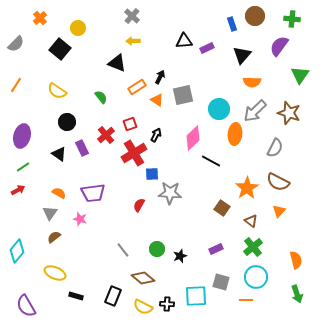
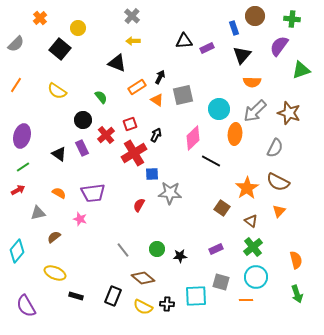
blue rectangle at (232, 24): moved 2 px right, 4 px down
green triangle at (300, 75): moved 1 px right, 5 px up; rotated 36 degrees clockwise
black circle at (67, 122): moved 16 px right, 2 px up
gray triangle at (50, 213): moved 12 px left; rotated 42 degrees clockwise
black star at (180, 256): rotated 16 degrees clockwise
